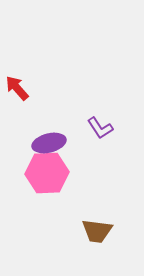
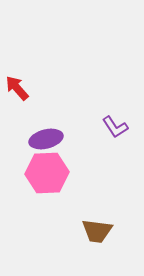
purple L-shape: moved 15 px right, 1 px up
purple ellipse: moved 3 px left, 4 px up
